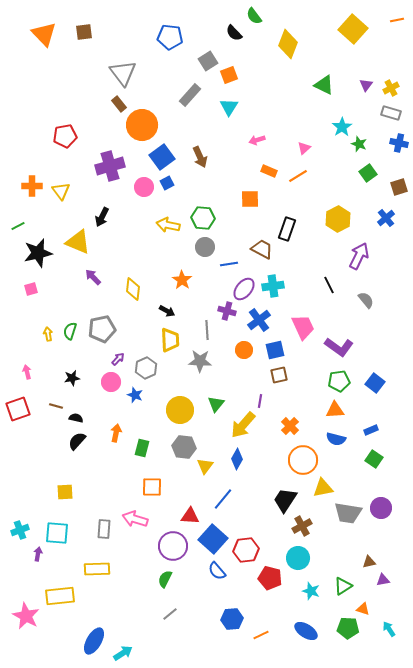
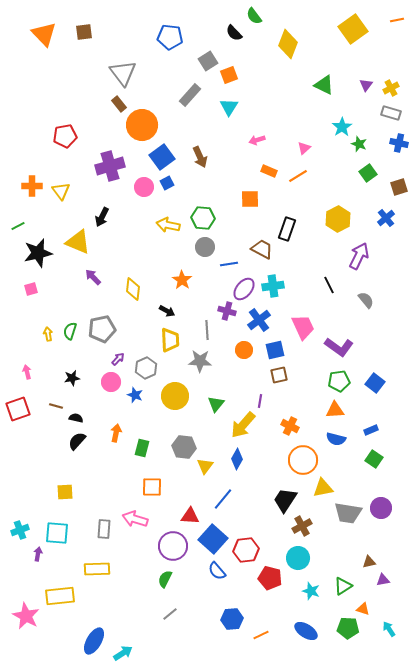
yellow square at (353, 29): rotated 12 degrees clockwise
yellow circle at (180, 410): moved 5 px left, 14 px up
orange cross at (290, 426): rotated 18 degrees counterclockwise
